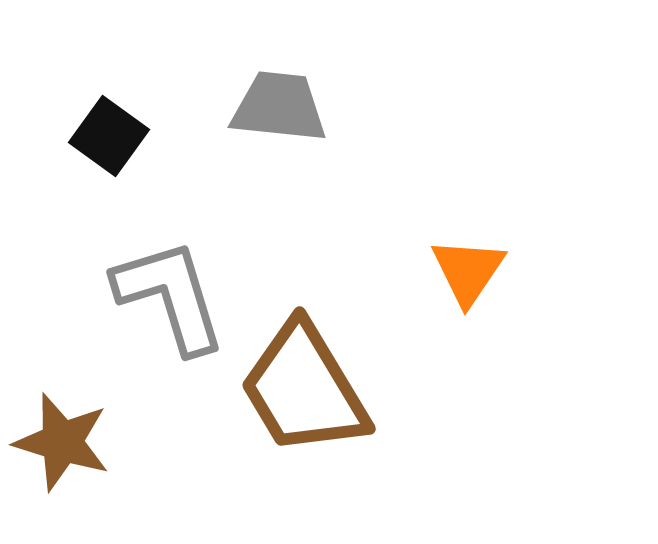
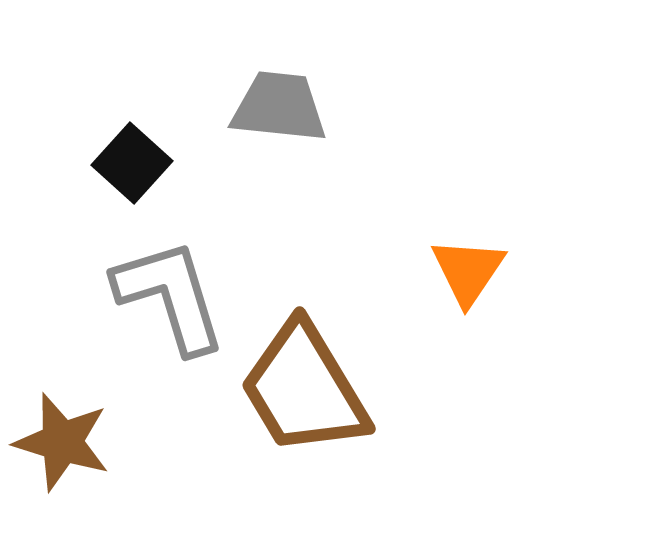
black square: moved 23 px right, 27 px down; rotated 6 degrees clockwise
